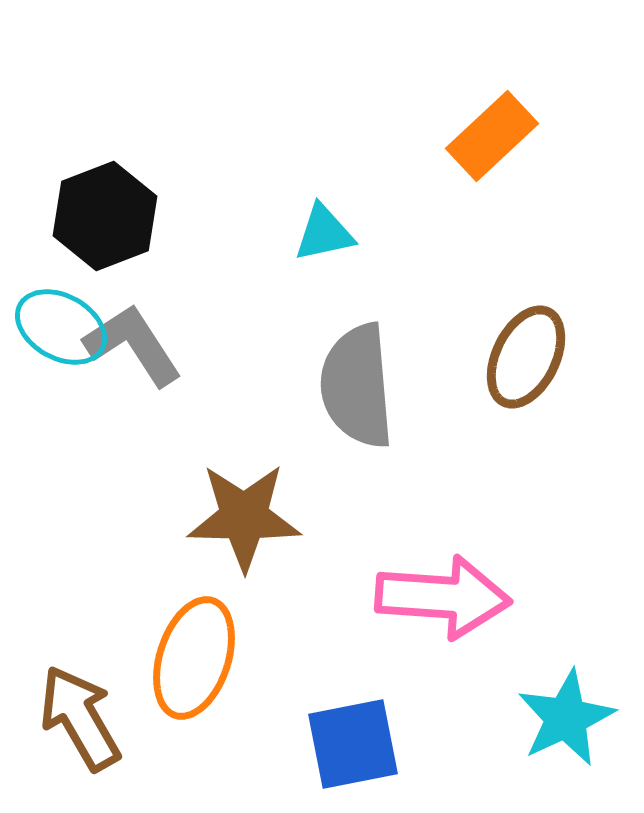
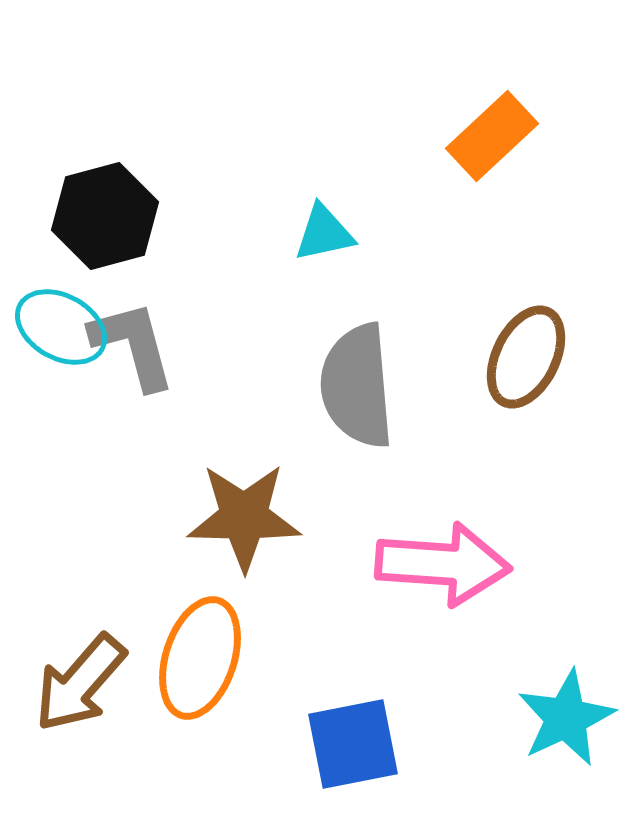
black hexagon: rotated 6 degrees clockwise
gray L-shape: rotated 18 degrees clockwise
pink arrow: moved 33 px up
orange ellipse: moved 6 px right
brown arrow: moved 35 px up; rotated 109 degrees counterclockwise
